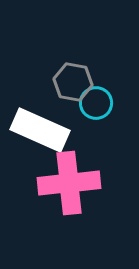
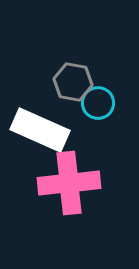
cyan circle: moved 2 px right
